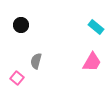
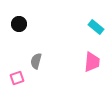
black circle: moved 2 px left, 1 px up
pink trapezoid: rotated 25 degrees counterclockwise
pink square: rotated 32 degrees clockwise
